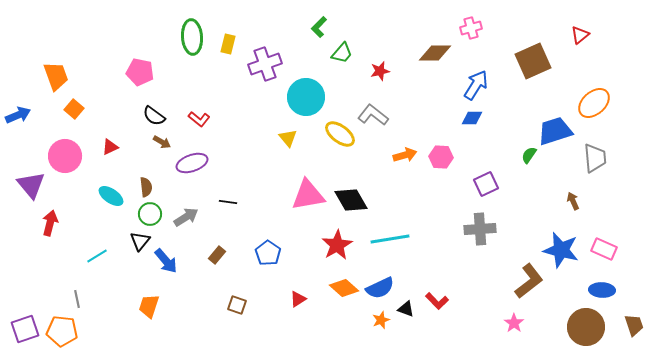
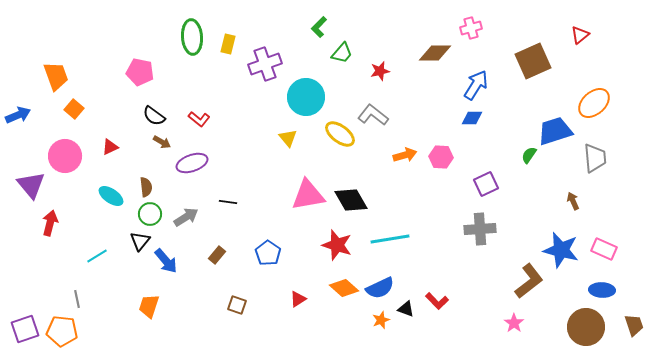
red star at (337, 245): rotated 24 degrees counterclockwise
